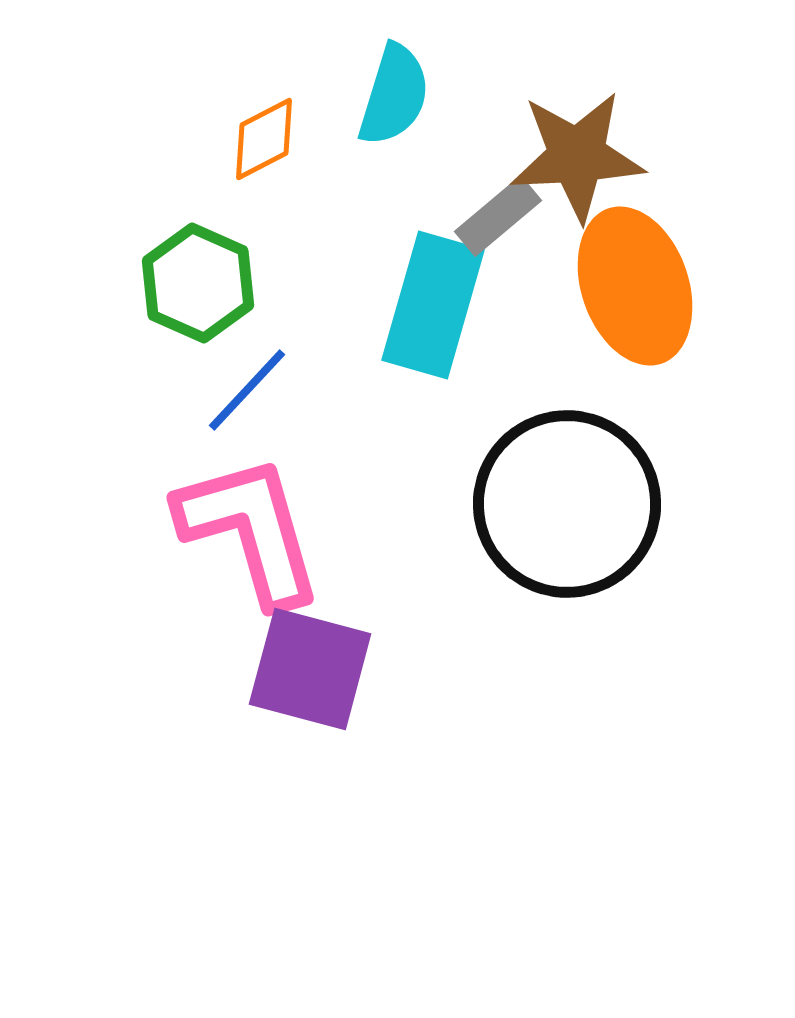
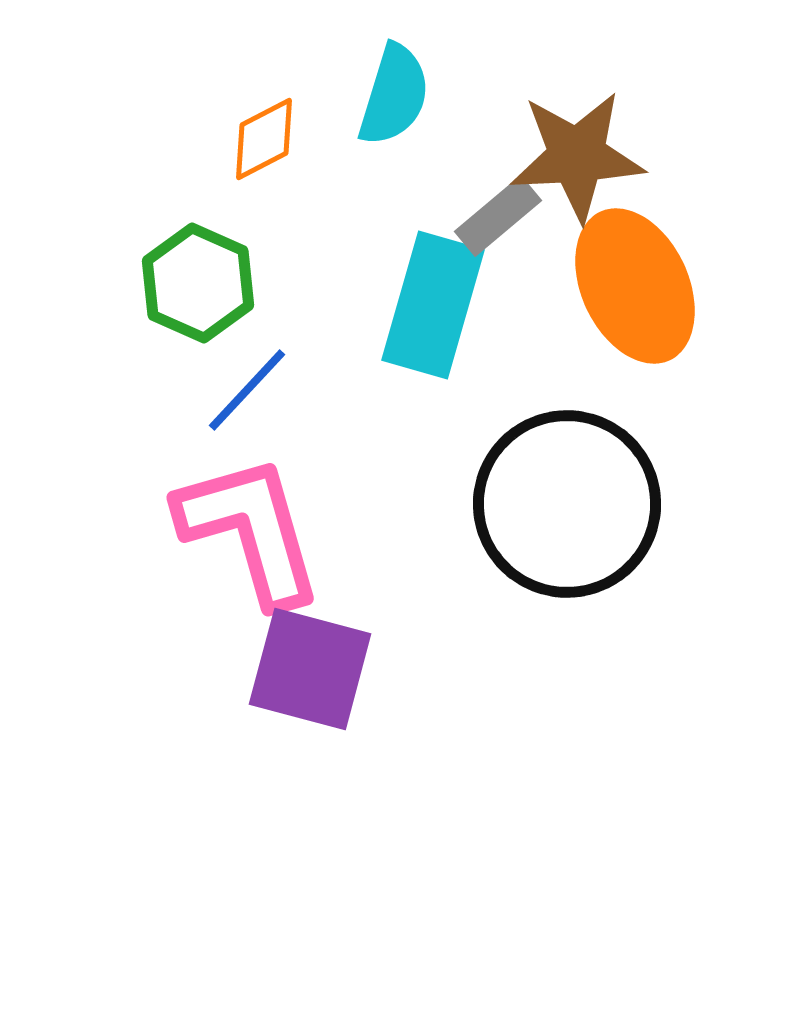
orange ellipse: rotated 6 degrees counterclockwise
